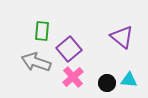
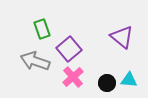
green rectangle: moved 2 px up; rotated 24 degrees counterclockwise
gray arrow: moved 1 px left, 1 px up
